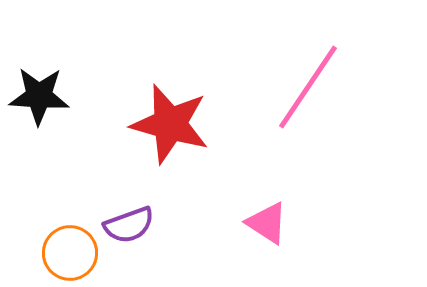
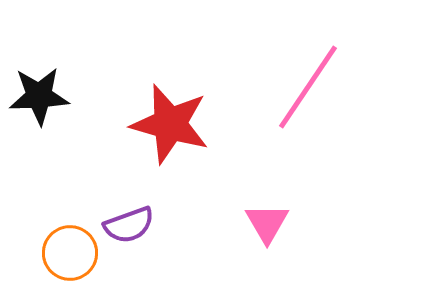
black star: rotated 6 degrees counterclockwise
pink triangle: rotated 27 degrees clockwise
